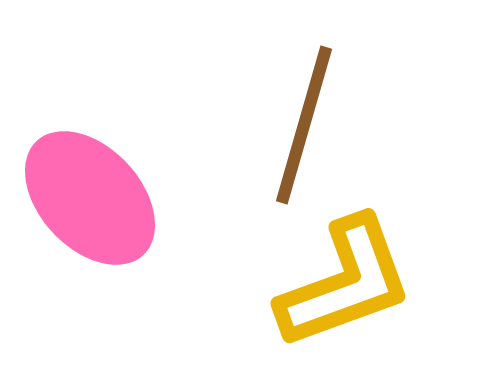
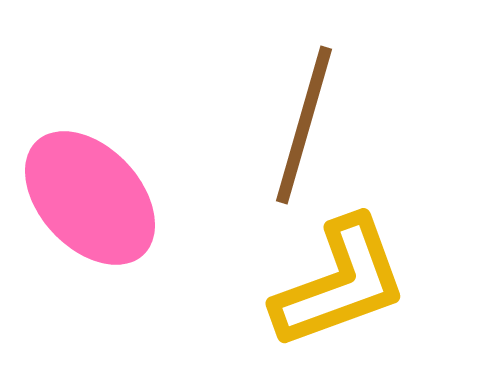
yellow L-shape: moved 5 px left
